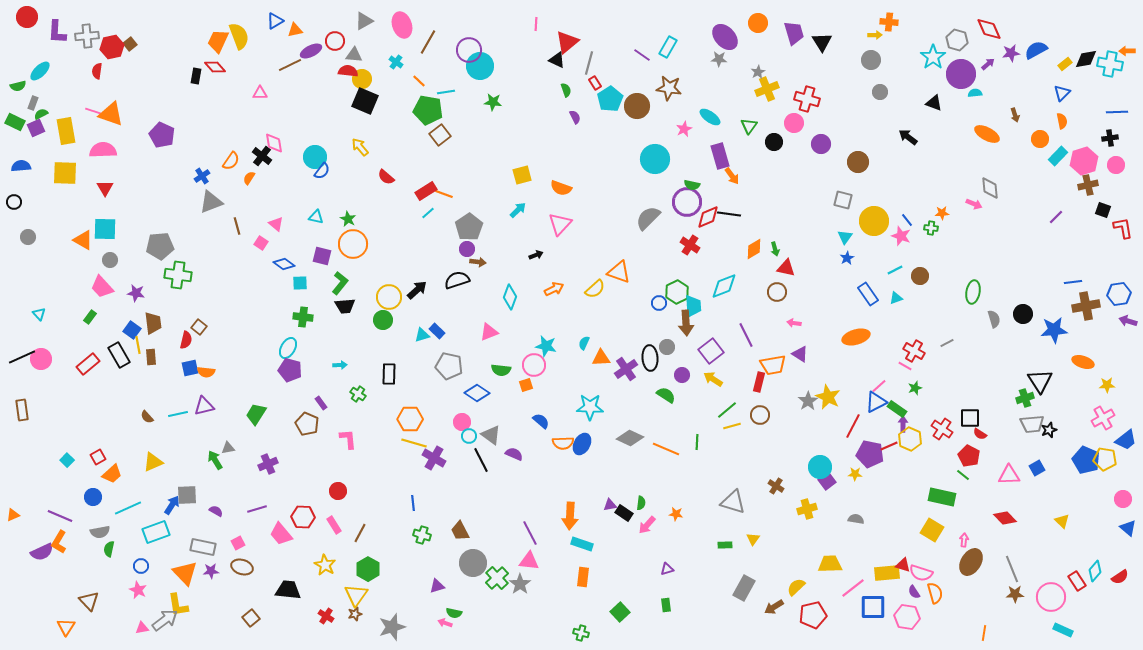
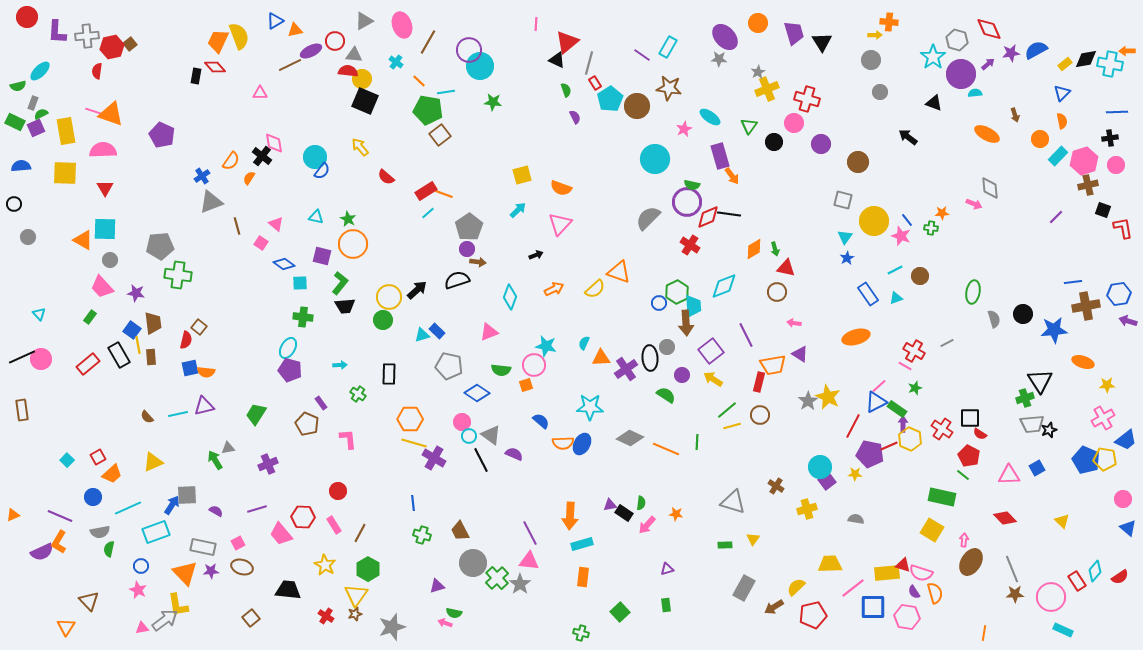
black circle at (14, 202): moved 2 px down
cyan rectangle at (582, 544): rotated 35 degrees counterclockwise
